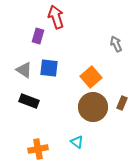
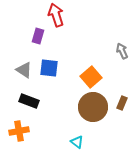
red arrow: moved 2 px up
gray arrow: moved 6 px right, 7 px down
orange cross: moved 19 px left, 18 px up
